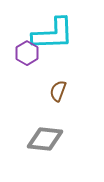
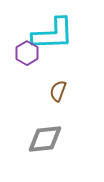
gray diamond: rotated 12 degrees counterclockwise
